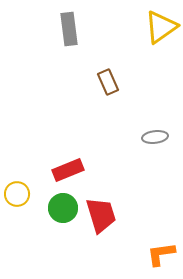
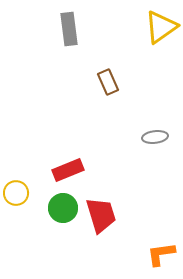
yellow circle: moved 1 px left, 1 px up
